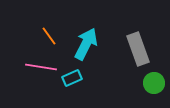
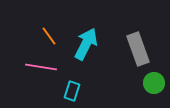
cyan rectangle: moved 13 px down; rotated 48 degrees counterclockwise
